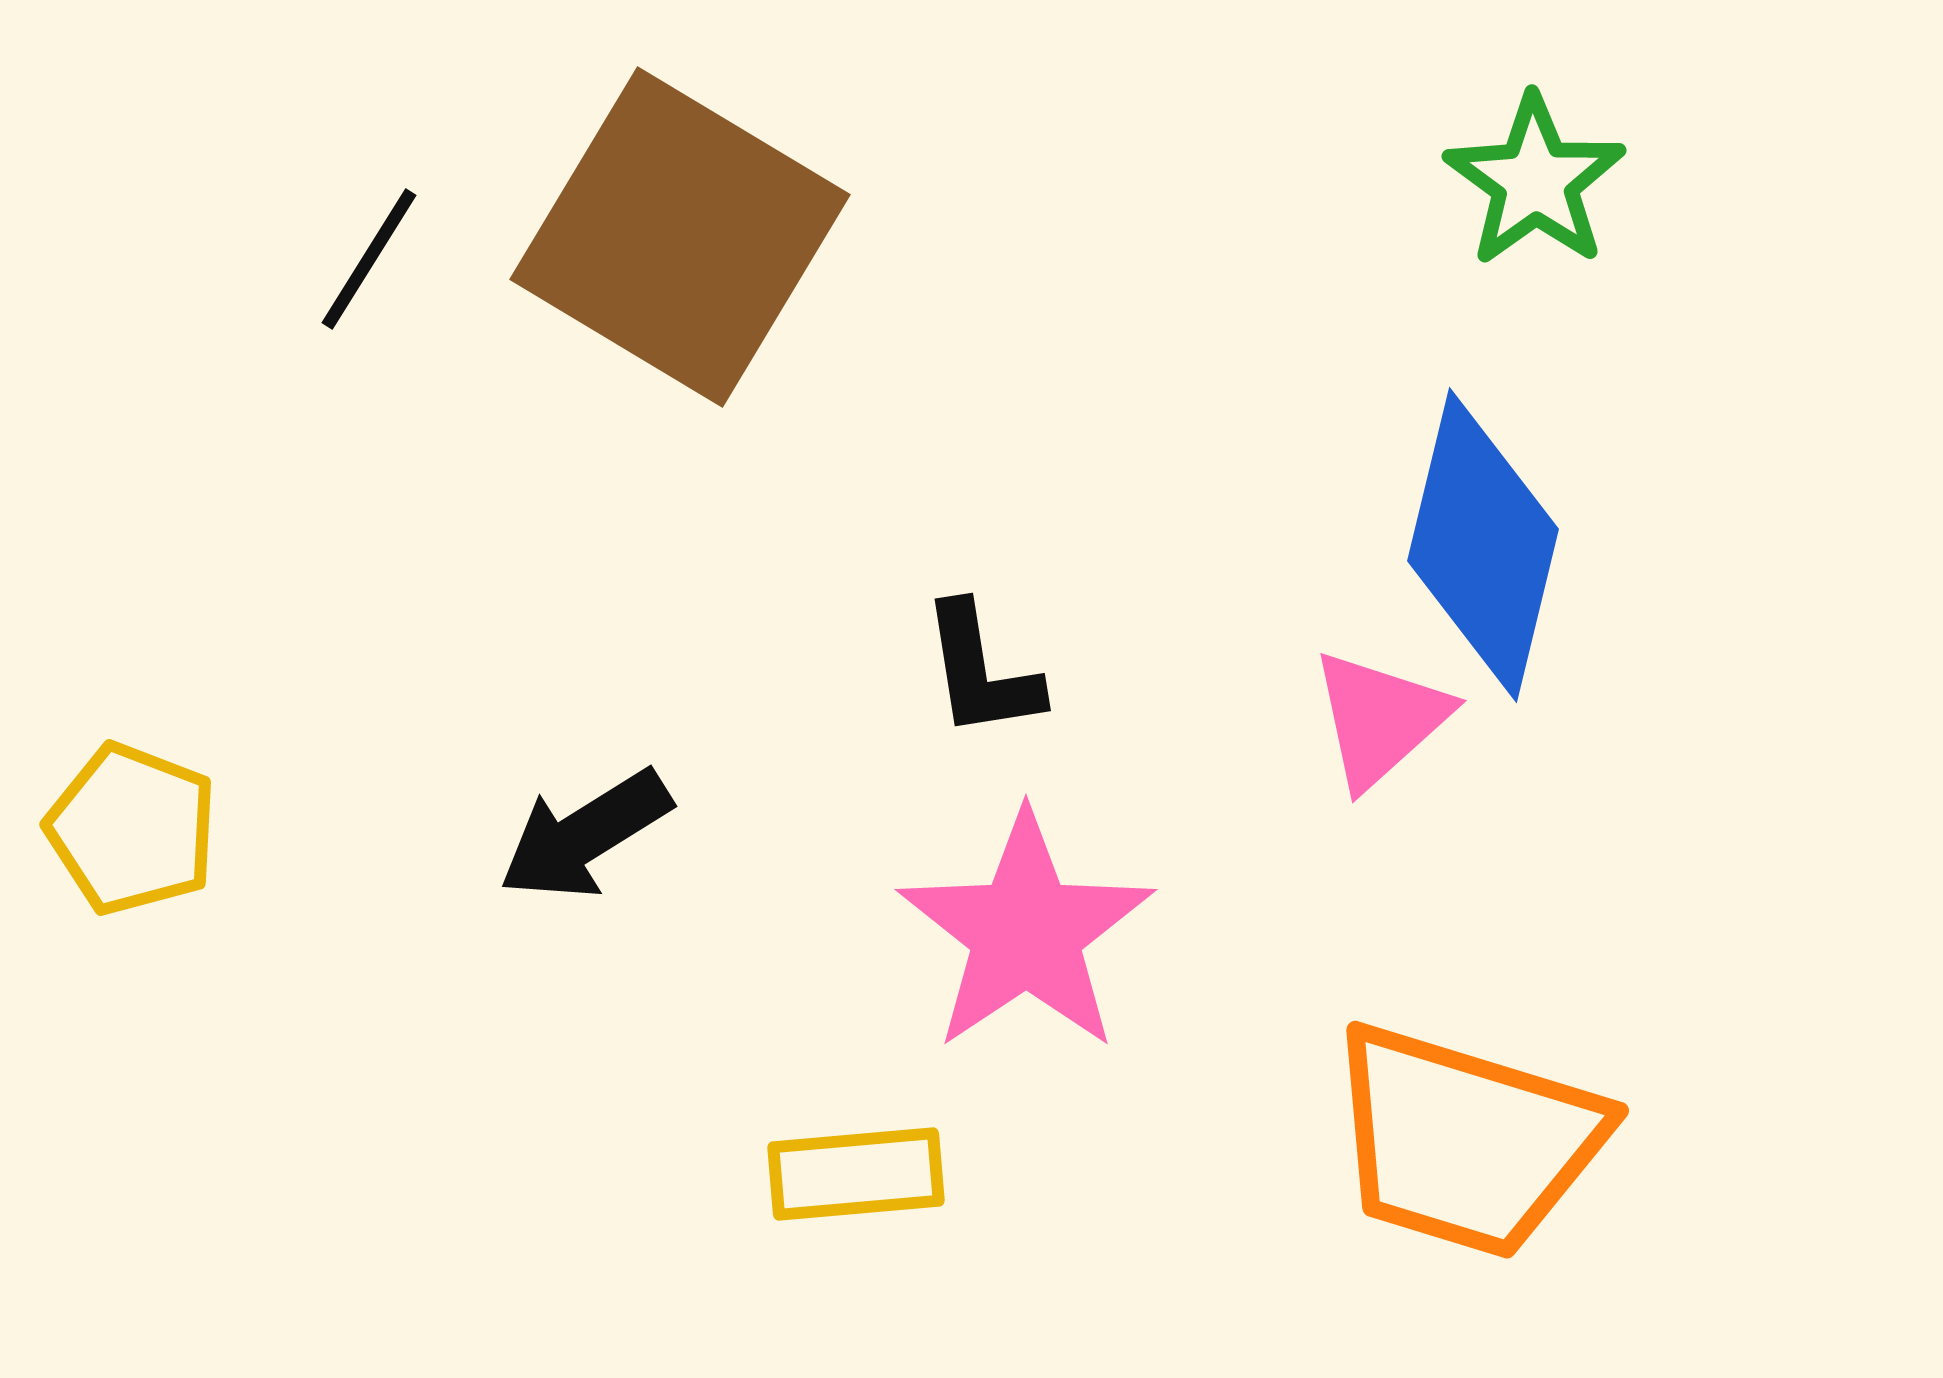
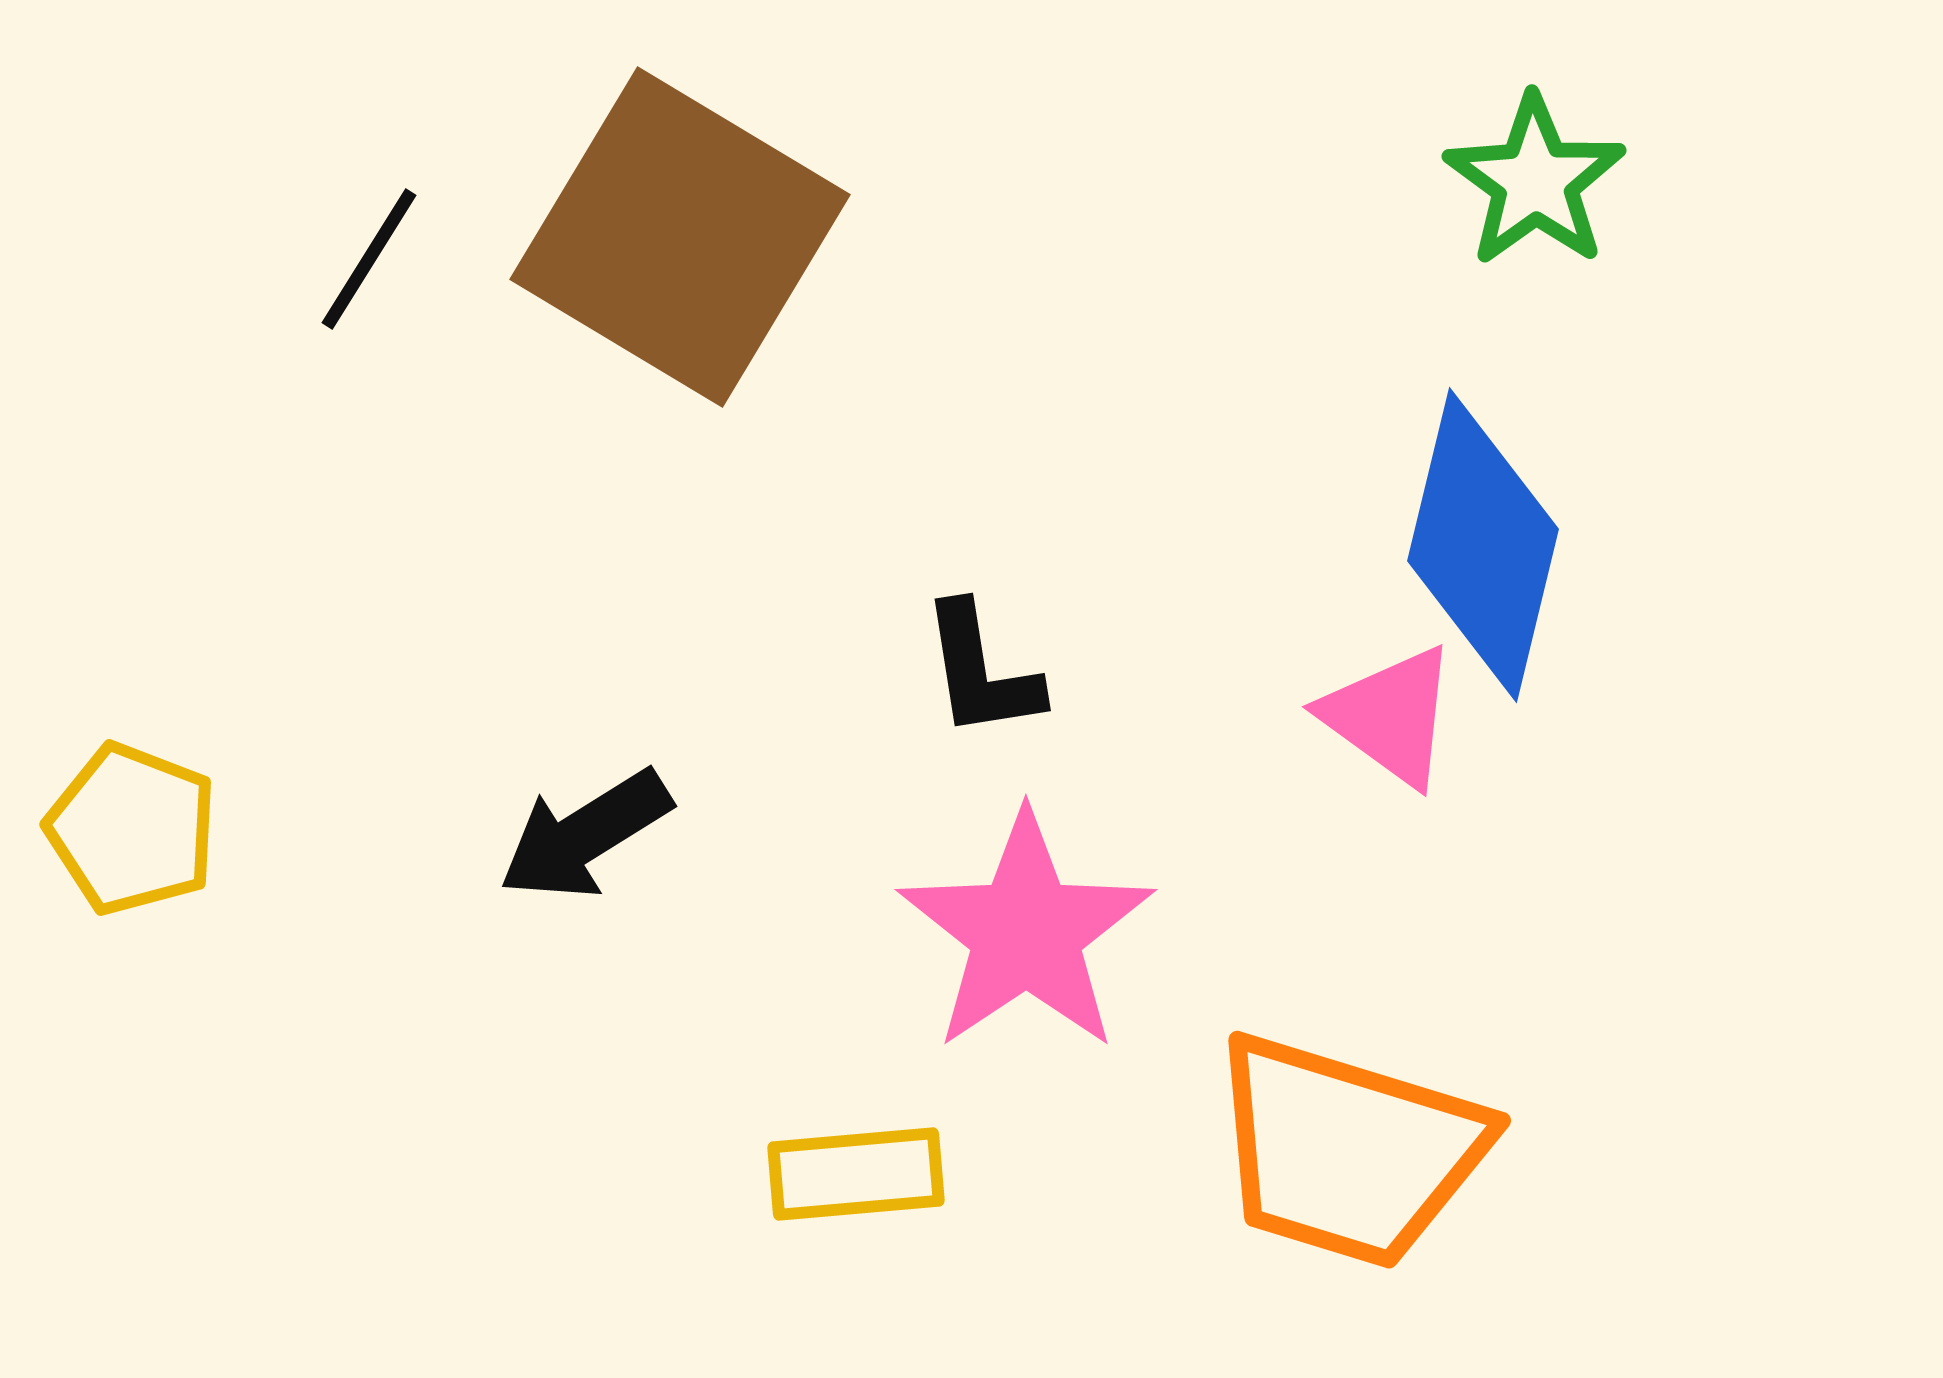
pink triangle: moved 10 px right, 3 px up; rotated 42 degrees counterclockwise
orange trapezoid: moved 118 px left, 10 px down
